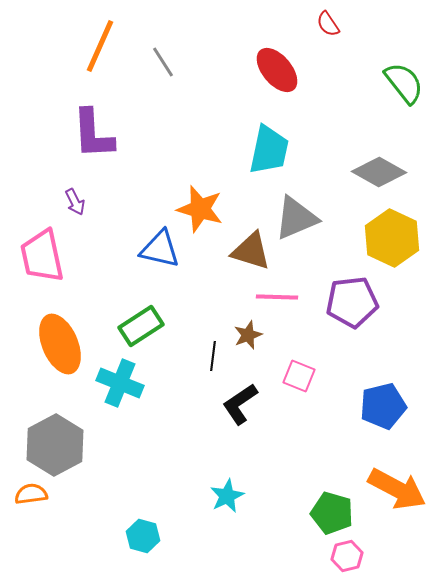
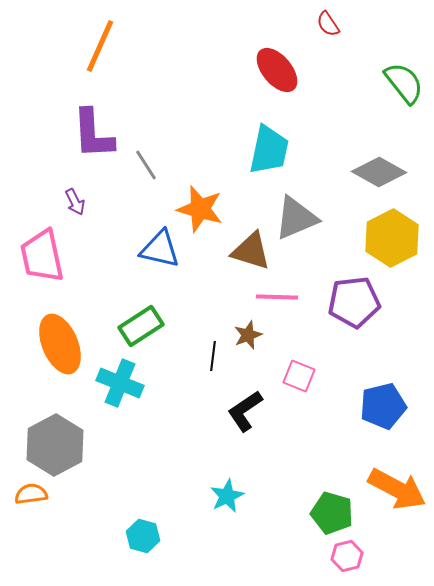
gray line: moved 17 px left, 103 px down
yellow hexagon: rotated 8 degrees clockwise
purple pentagon: moved 2 px right
black L-shape: moved 5 px right, 7 px down
